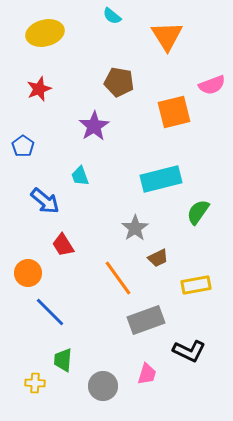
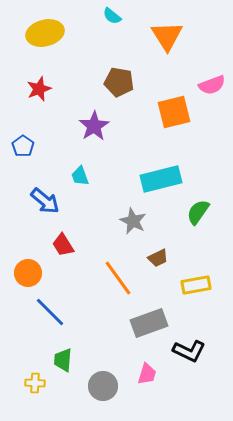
gray star: moved 2 px left, 7 px up; rotated 12 degrees counterclockwise
gray rectangle: moved 3 px right, 3 px down
